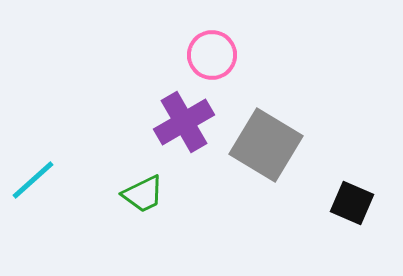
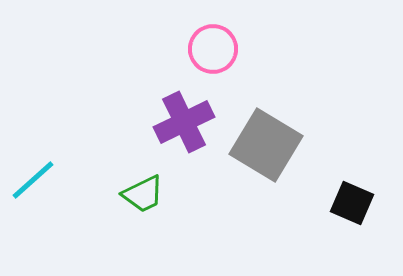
pink circle: moved 1 px right, 6 px up
purple cross: rotated 4 degrees clockwise
